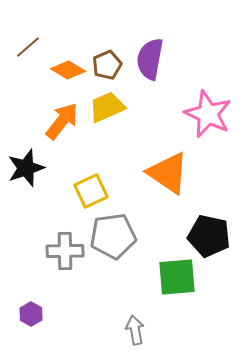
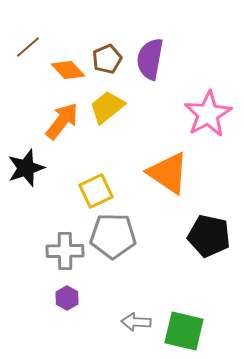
brown pentagon: moved 6 px up
orange diamond: rotated 16 degrees clockwise
yellow trapezoid: rotated 15 degrees counterclockwise
pink star: rotated 18 degrees clockwise
yellow square: moved 5 px right
gray pentagon: rotated 9 degrees clockwise
green square: moved 7 px right, 54 px down; rotated 18 degrees clockwise
purple hexagon: moved 36 px right, 16 px up
gray arrow: moved 1 px right, 8 px up; rotated 76 degrees counterclockwise
